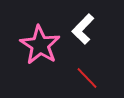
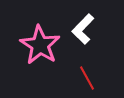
red line: rotated 15 degrees clockwise
